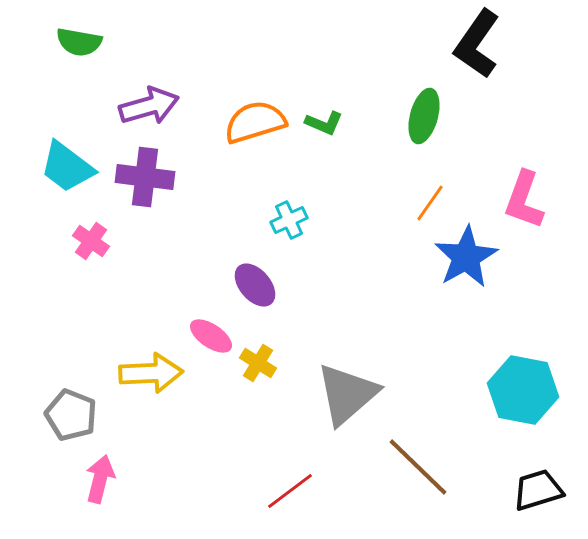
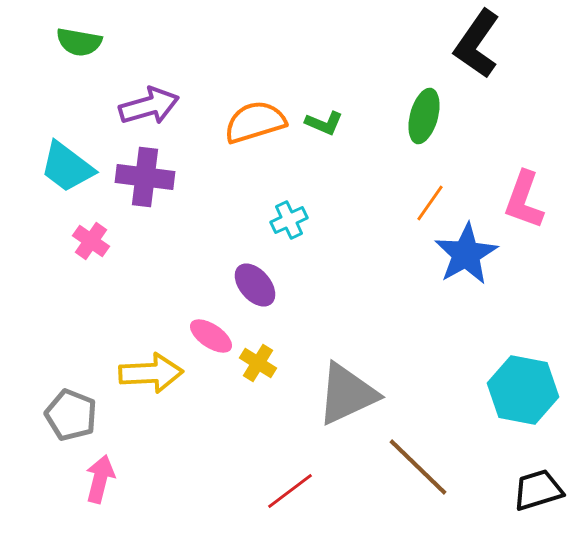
blue star: moved 3 px up
gray triangle: rotated 16 degrees clockwise
